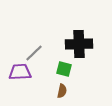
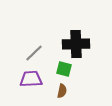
black cross: moved 3 px left
purple trapezoid: moved 11 px right, 7 px down
